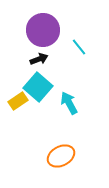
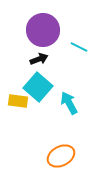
cyan line: rotated 24 degrees counterclockwise
yellow rectangle: rotated 42 degrees clockwise
